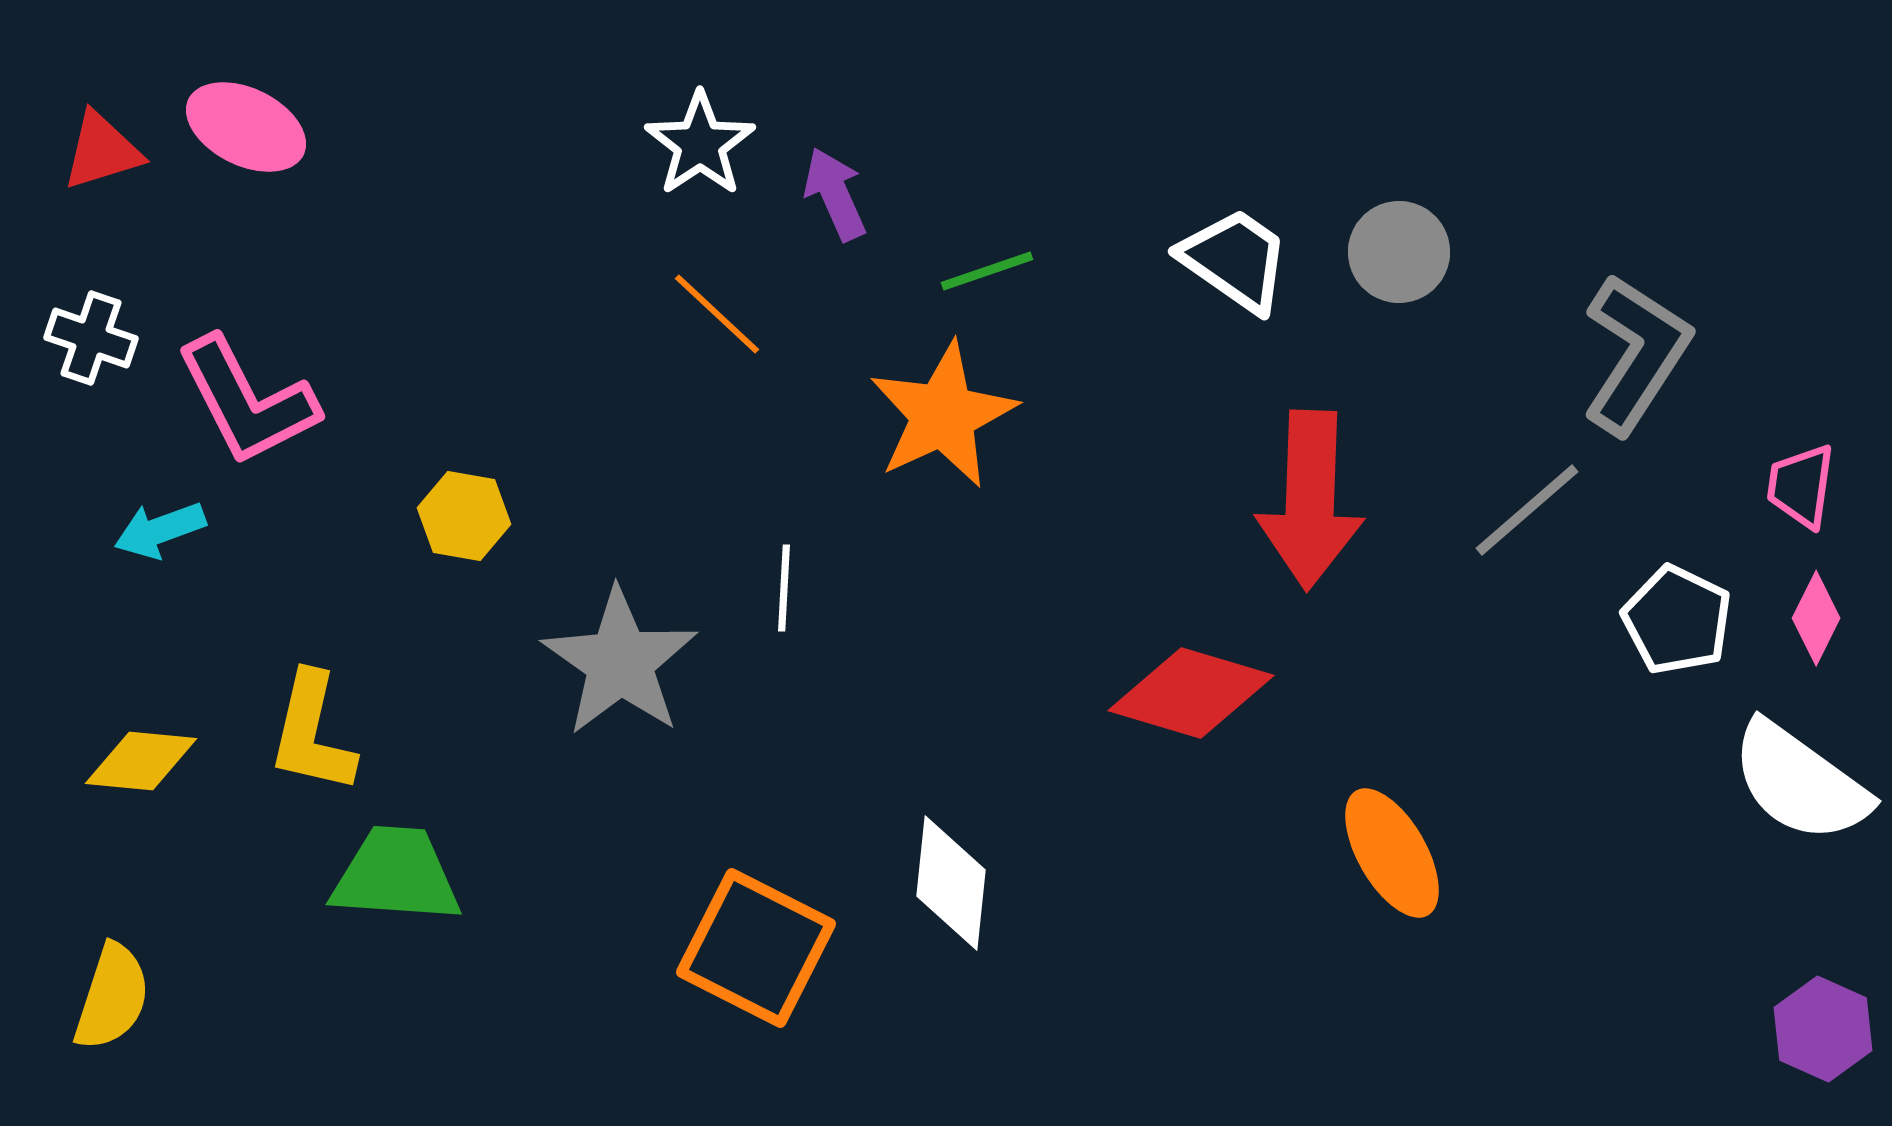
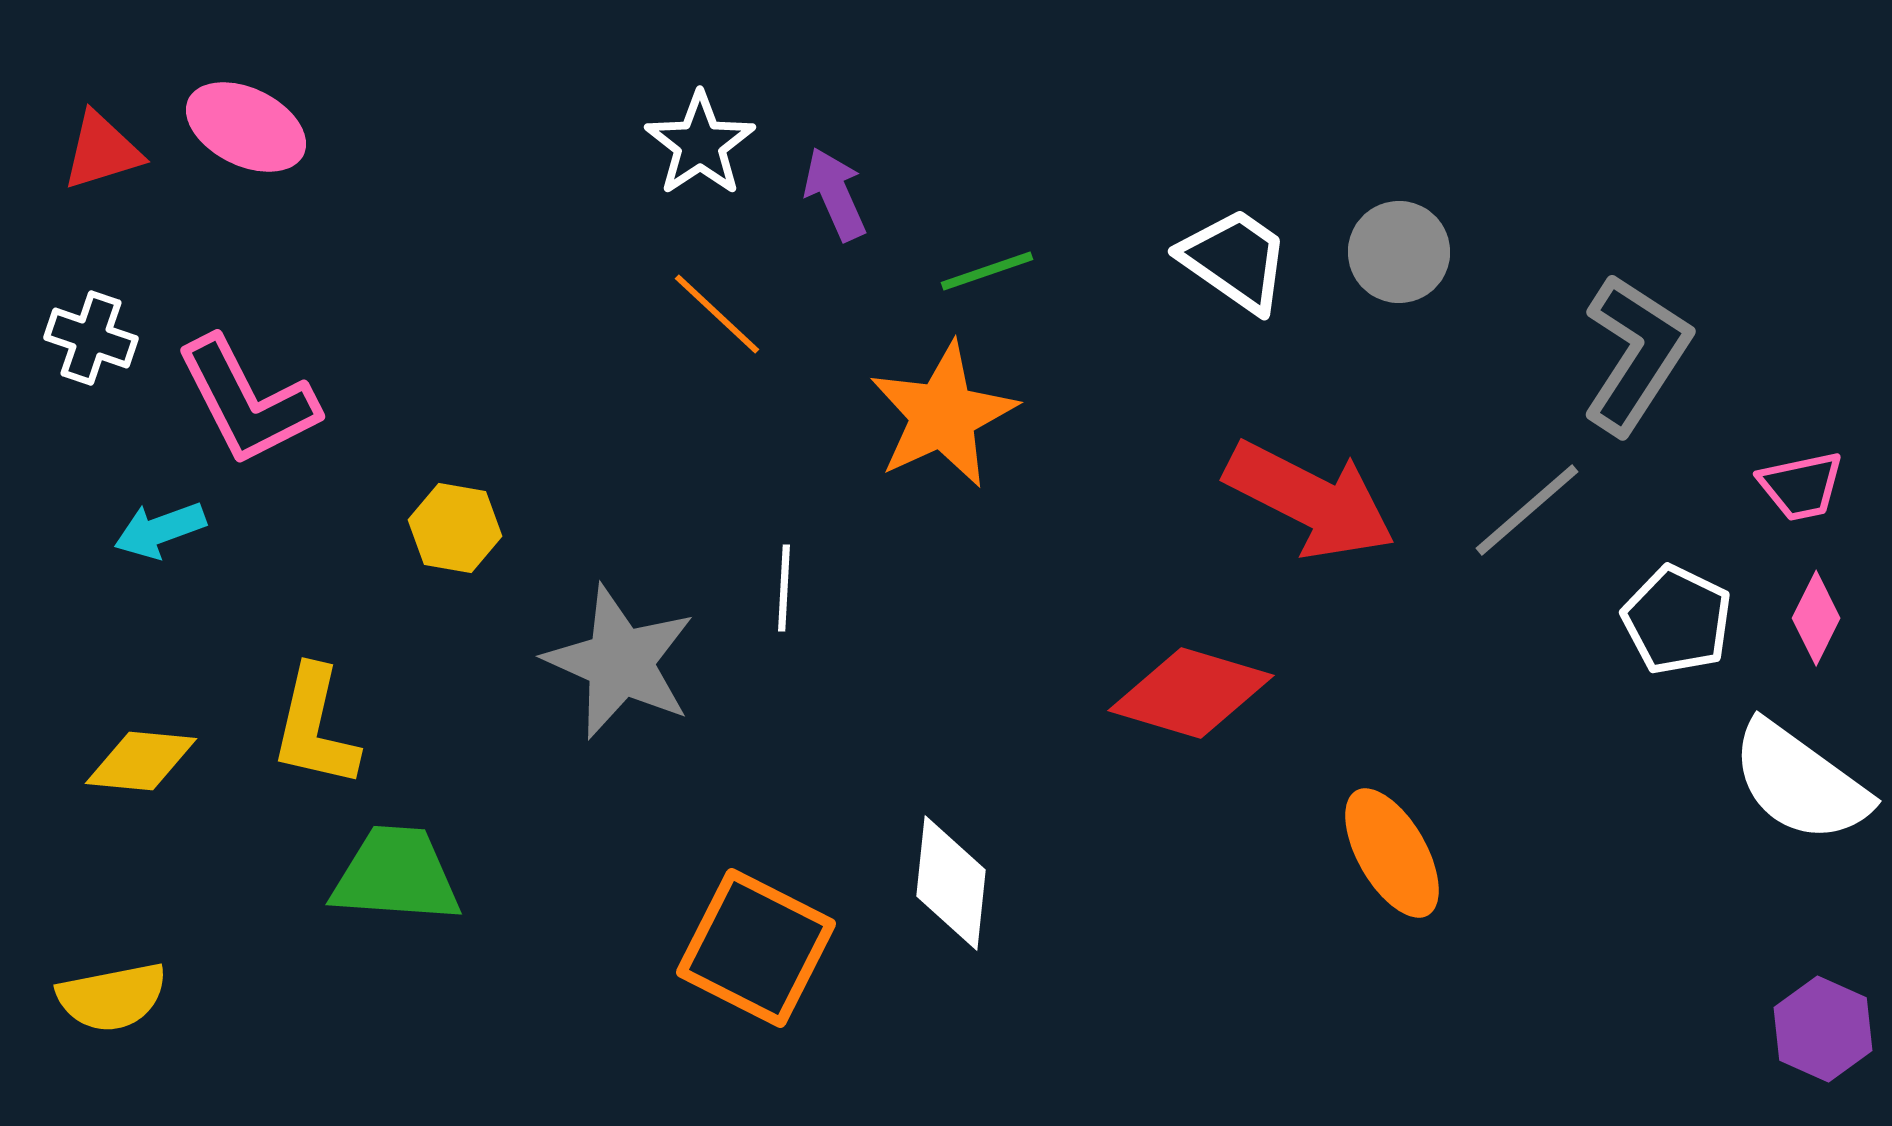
pink trapezoid: rotated 110 degrees counterclockwise
red arrow: rotated 65 degrees counterclockwise
yellow hexagon: moved 9 px left, 12 px down
gray star: rotated 11 degrees counterclockwise
yellow L-shape: moved 3 px right, 6 px up
yellow semicircle: rotated 61 degrees clockwise
